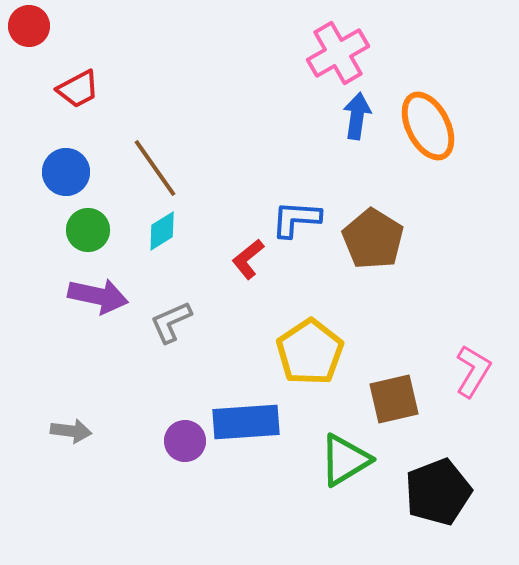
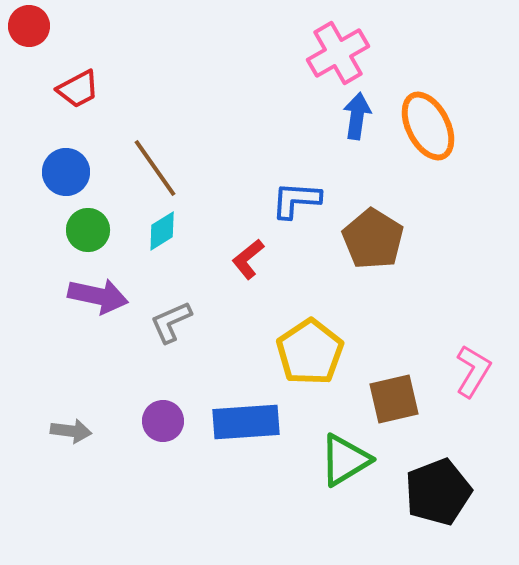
blue L-shape: moved 19 px up
purple circle: moved 22 px left, 20 px up
